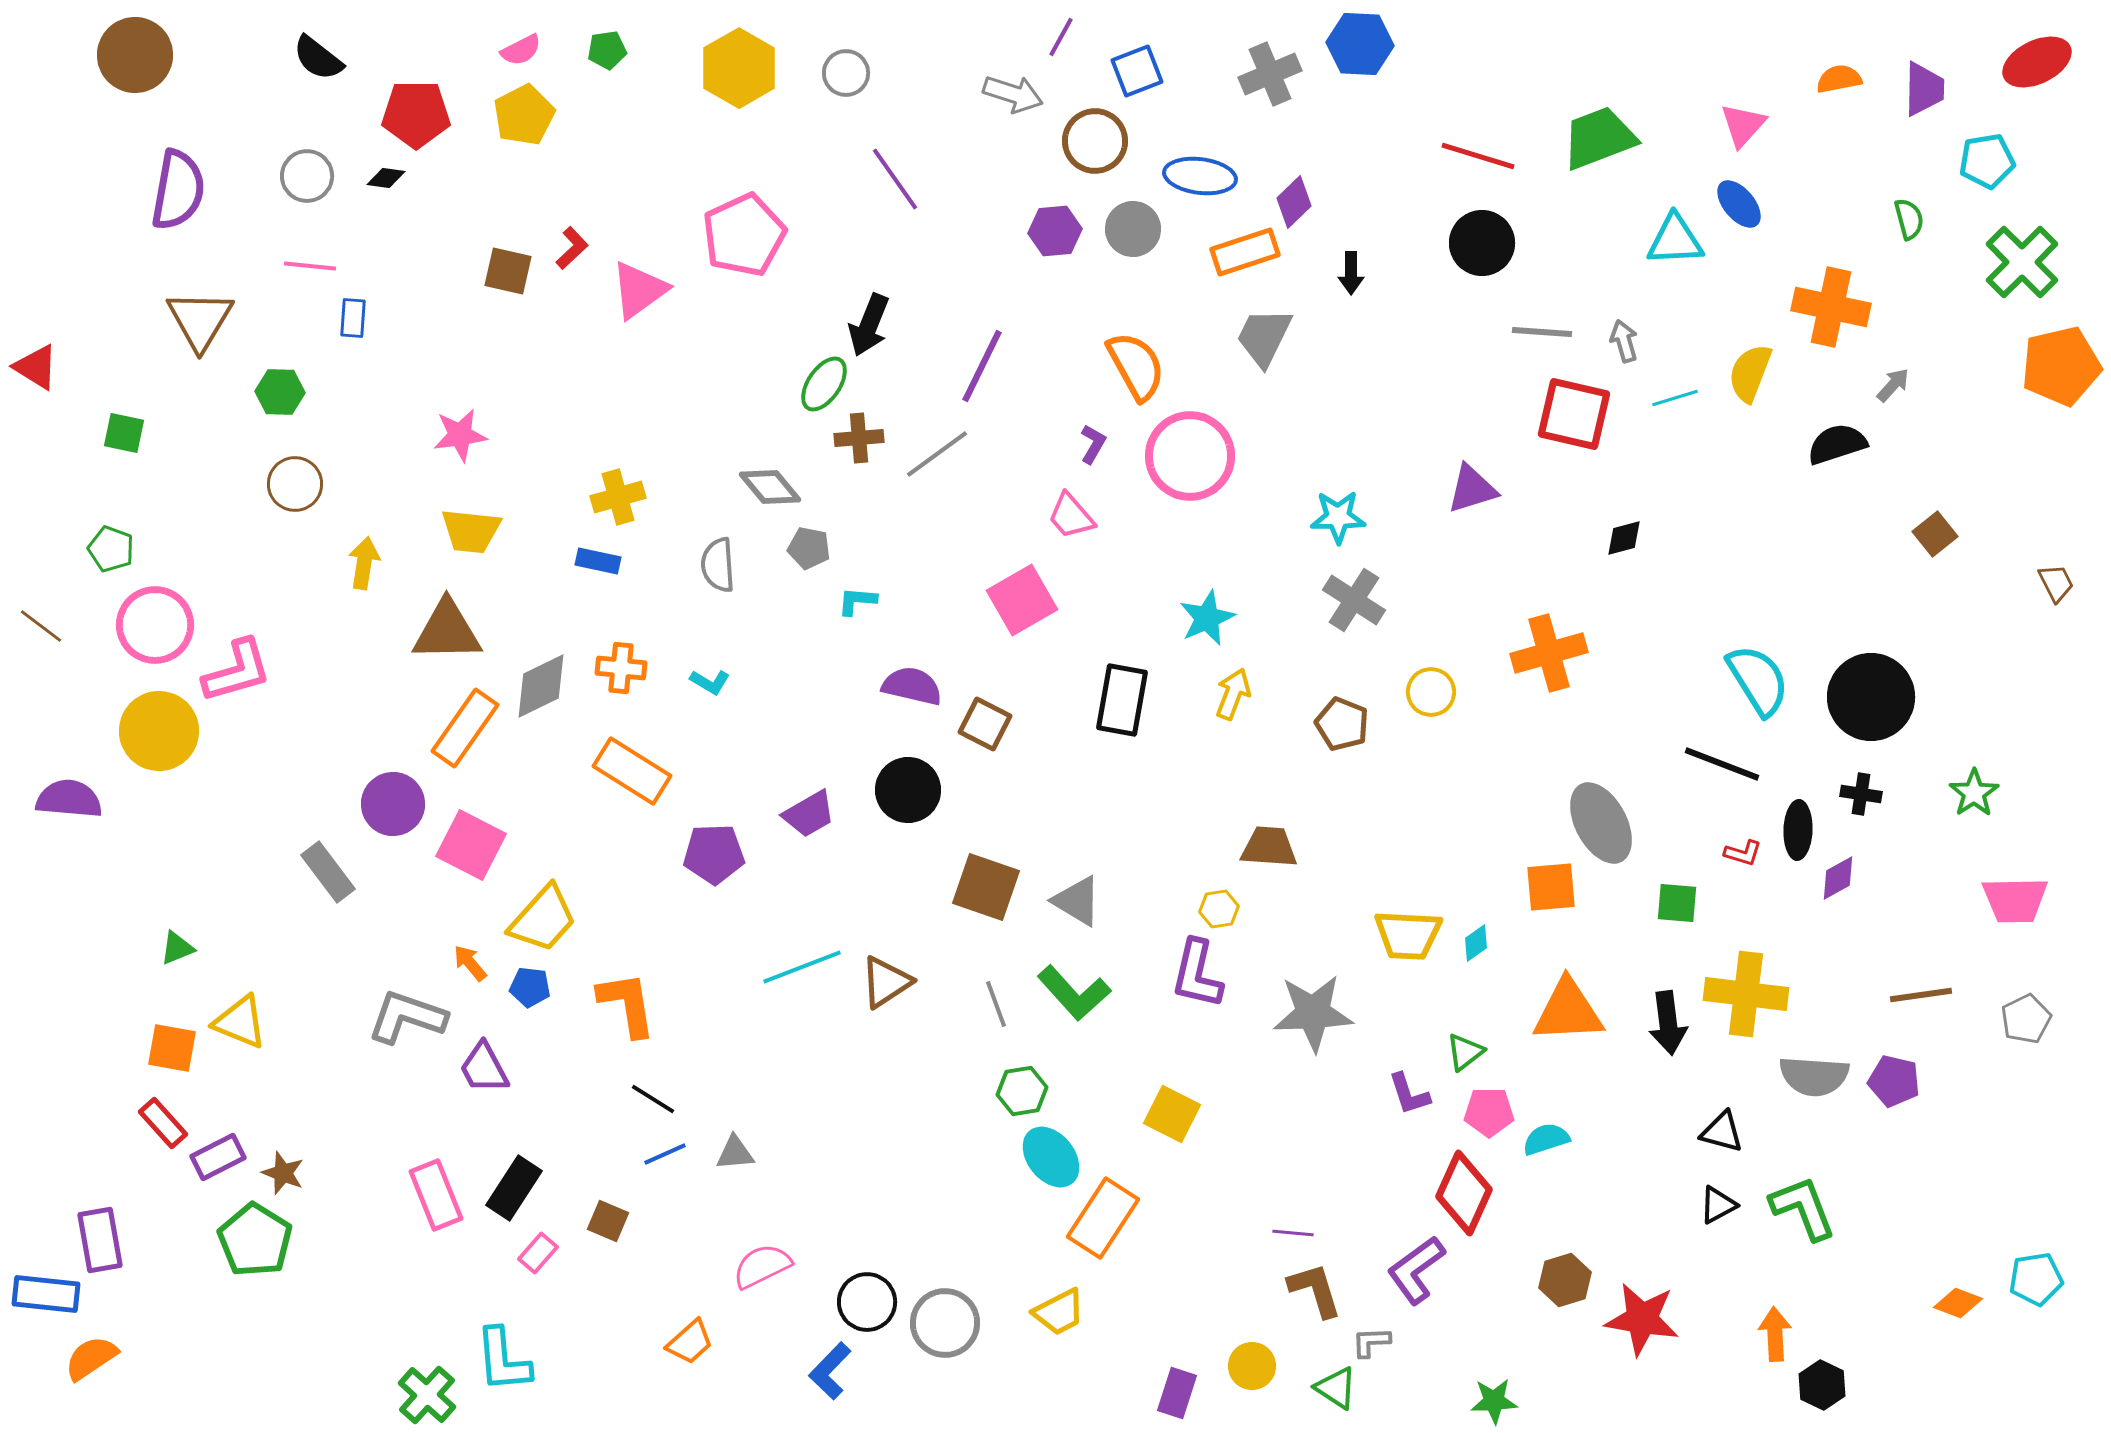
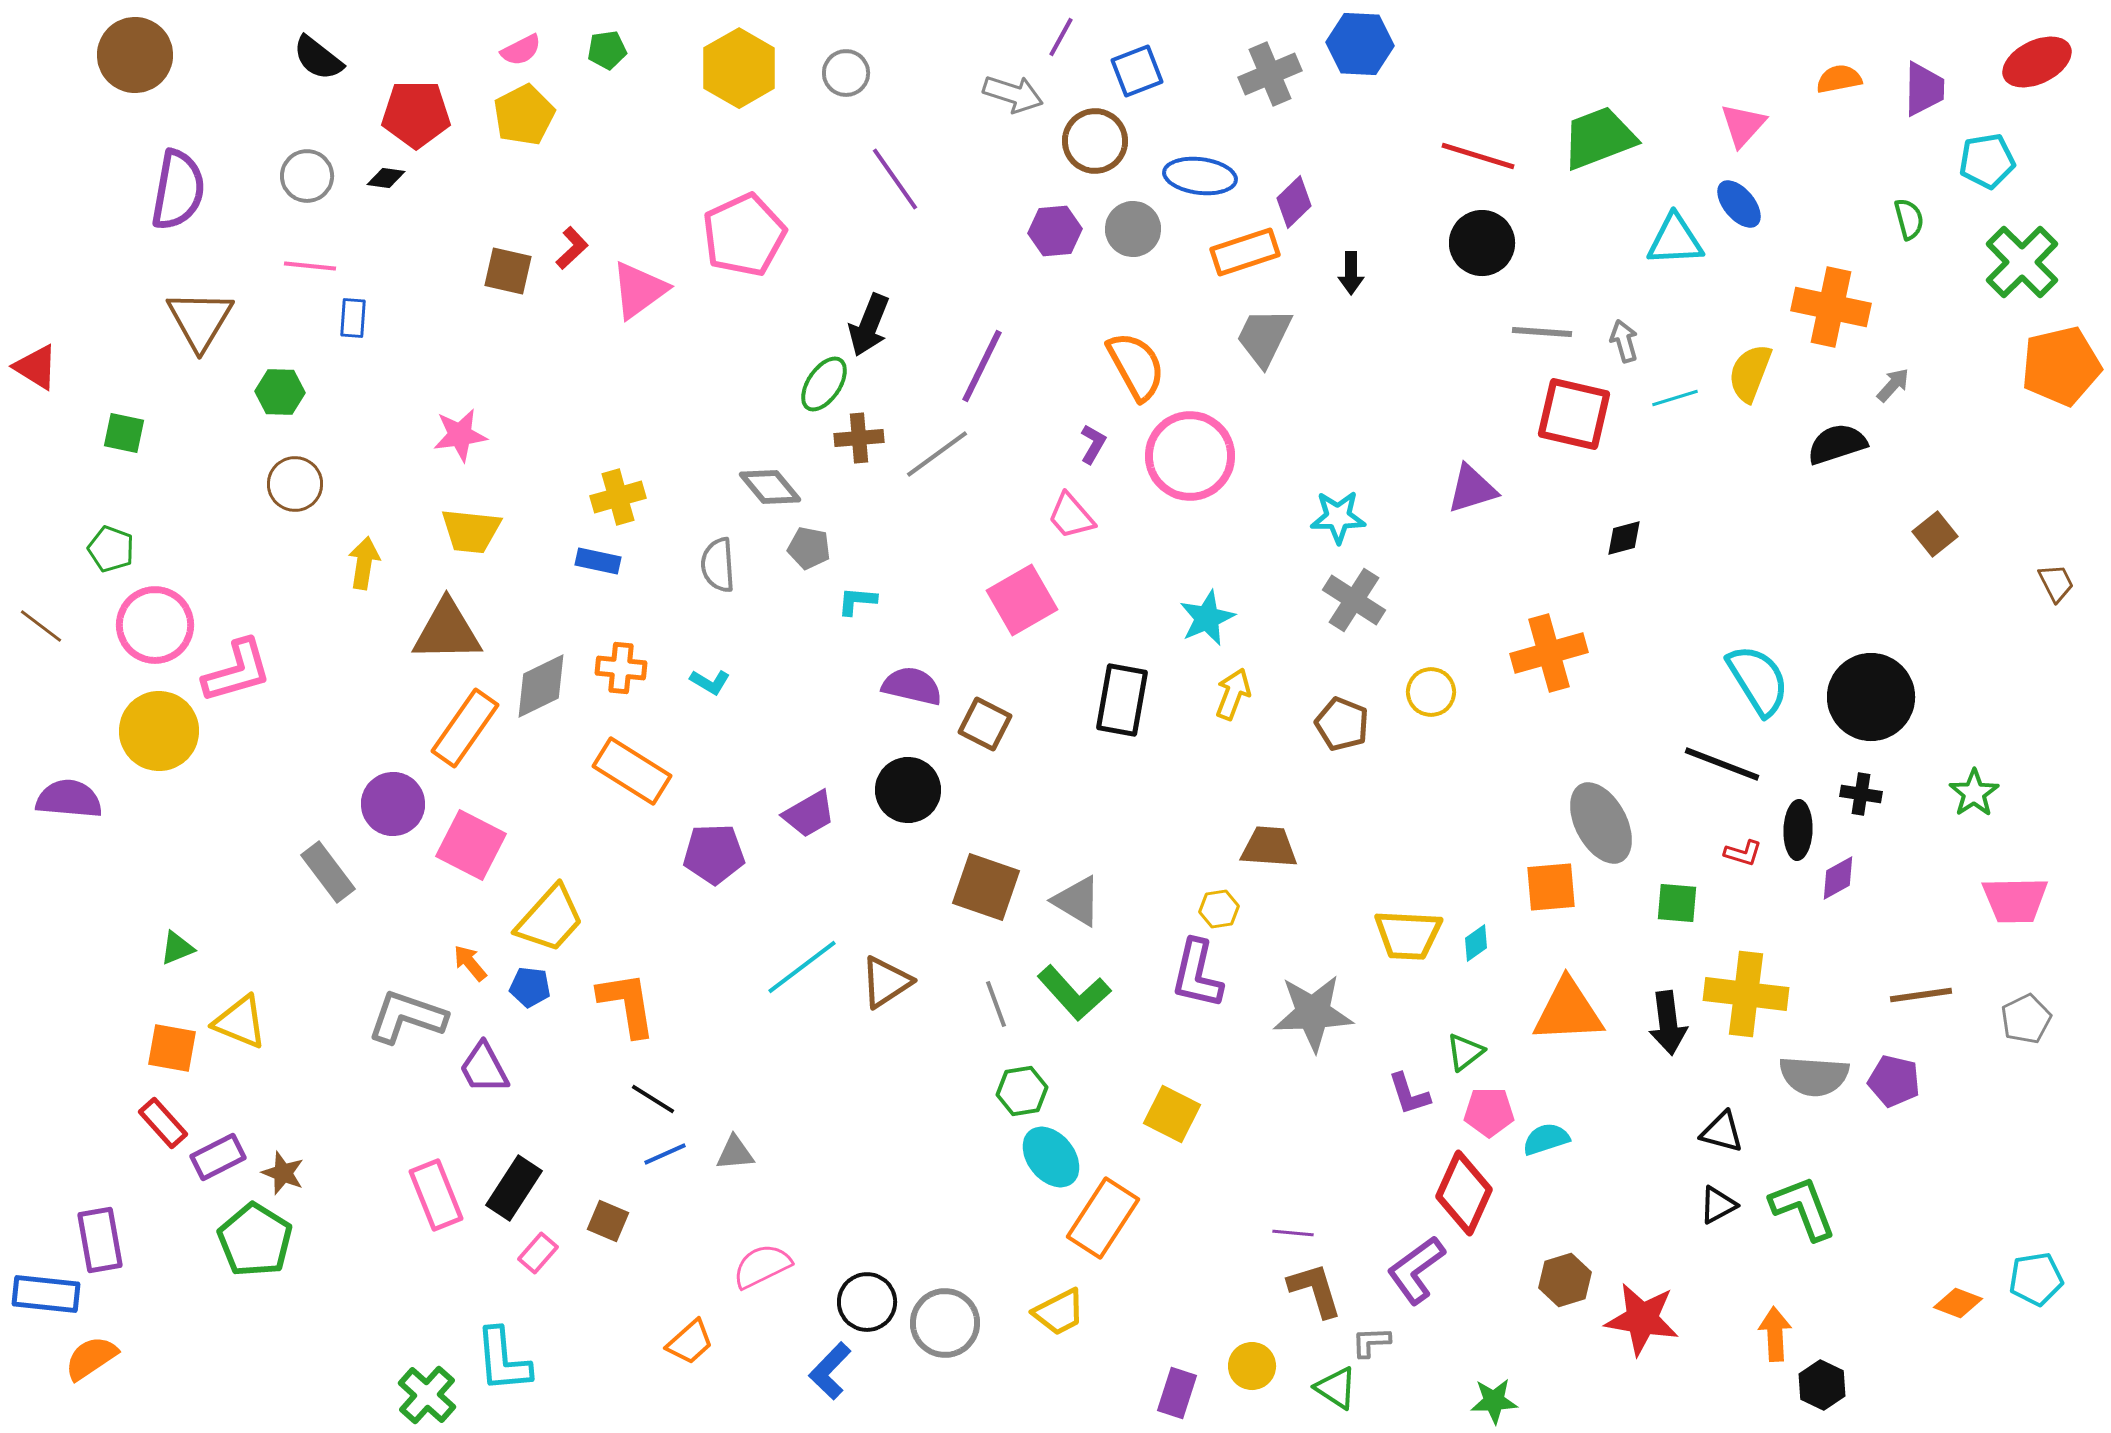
yellow trapezoid at (543, 919): moved 7 px right
cyan line at (802, 967): rotated 16 degrees counterclockwise
